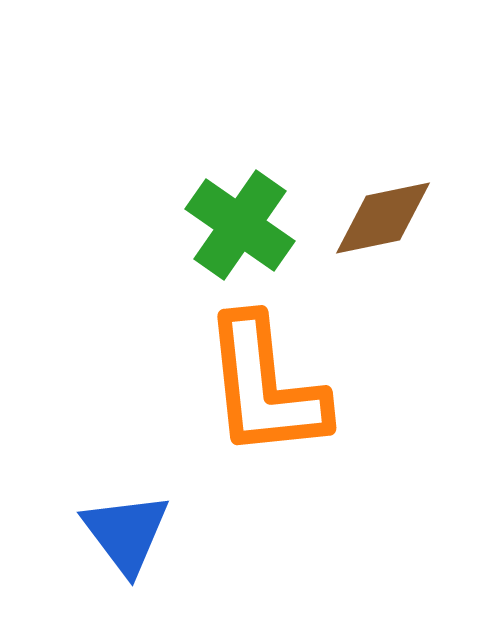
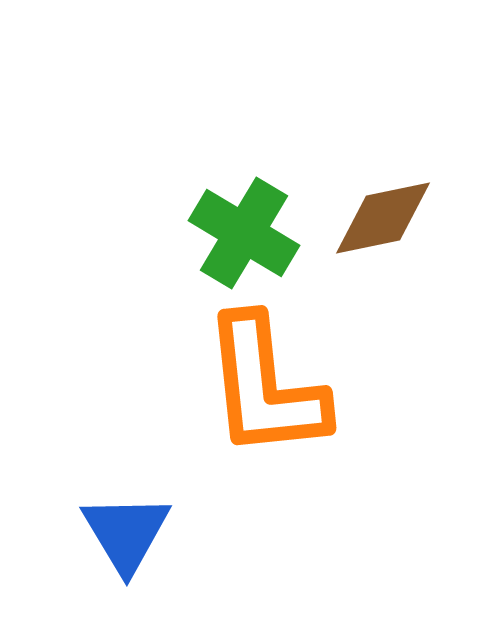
green cross: moved 4 px right, 8 px down; rotated 4 degrees counterclockwise
blue triangle: rotated 6 degrees clockwise
